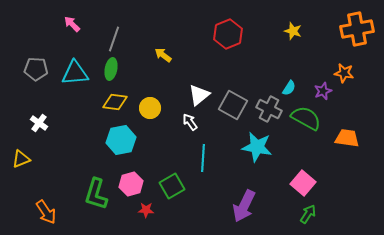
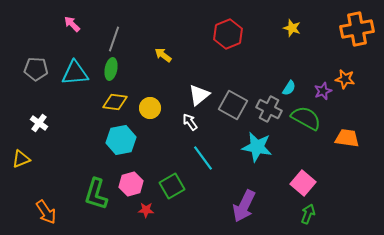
yellow star: moved 1 px left, 3 px up
orange star: moved 1 px right, 6 px down
cyan line: rotated 40 degrees counterclockwise
green arrow: rotated 12 degrees counterclockwise
